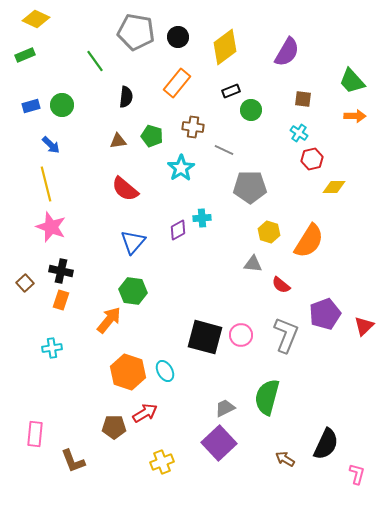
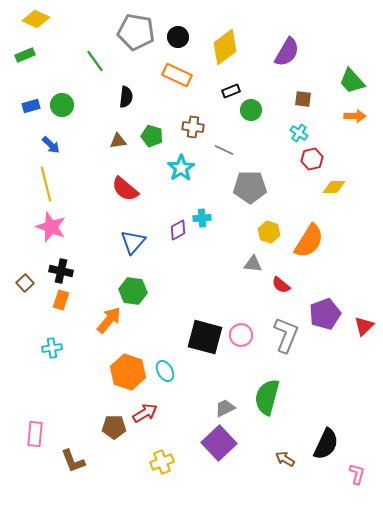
orange rectangle at (177, 83): moved 8 px up; rotated 76 degrees clockwise
